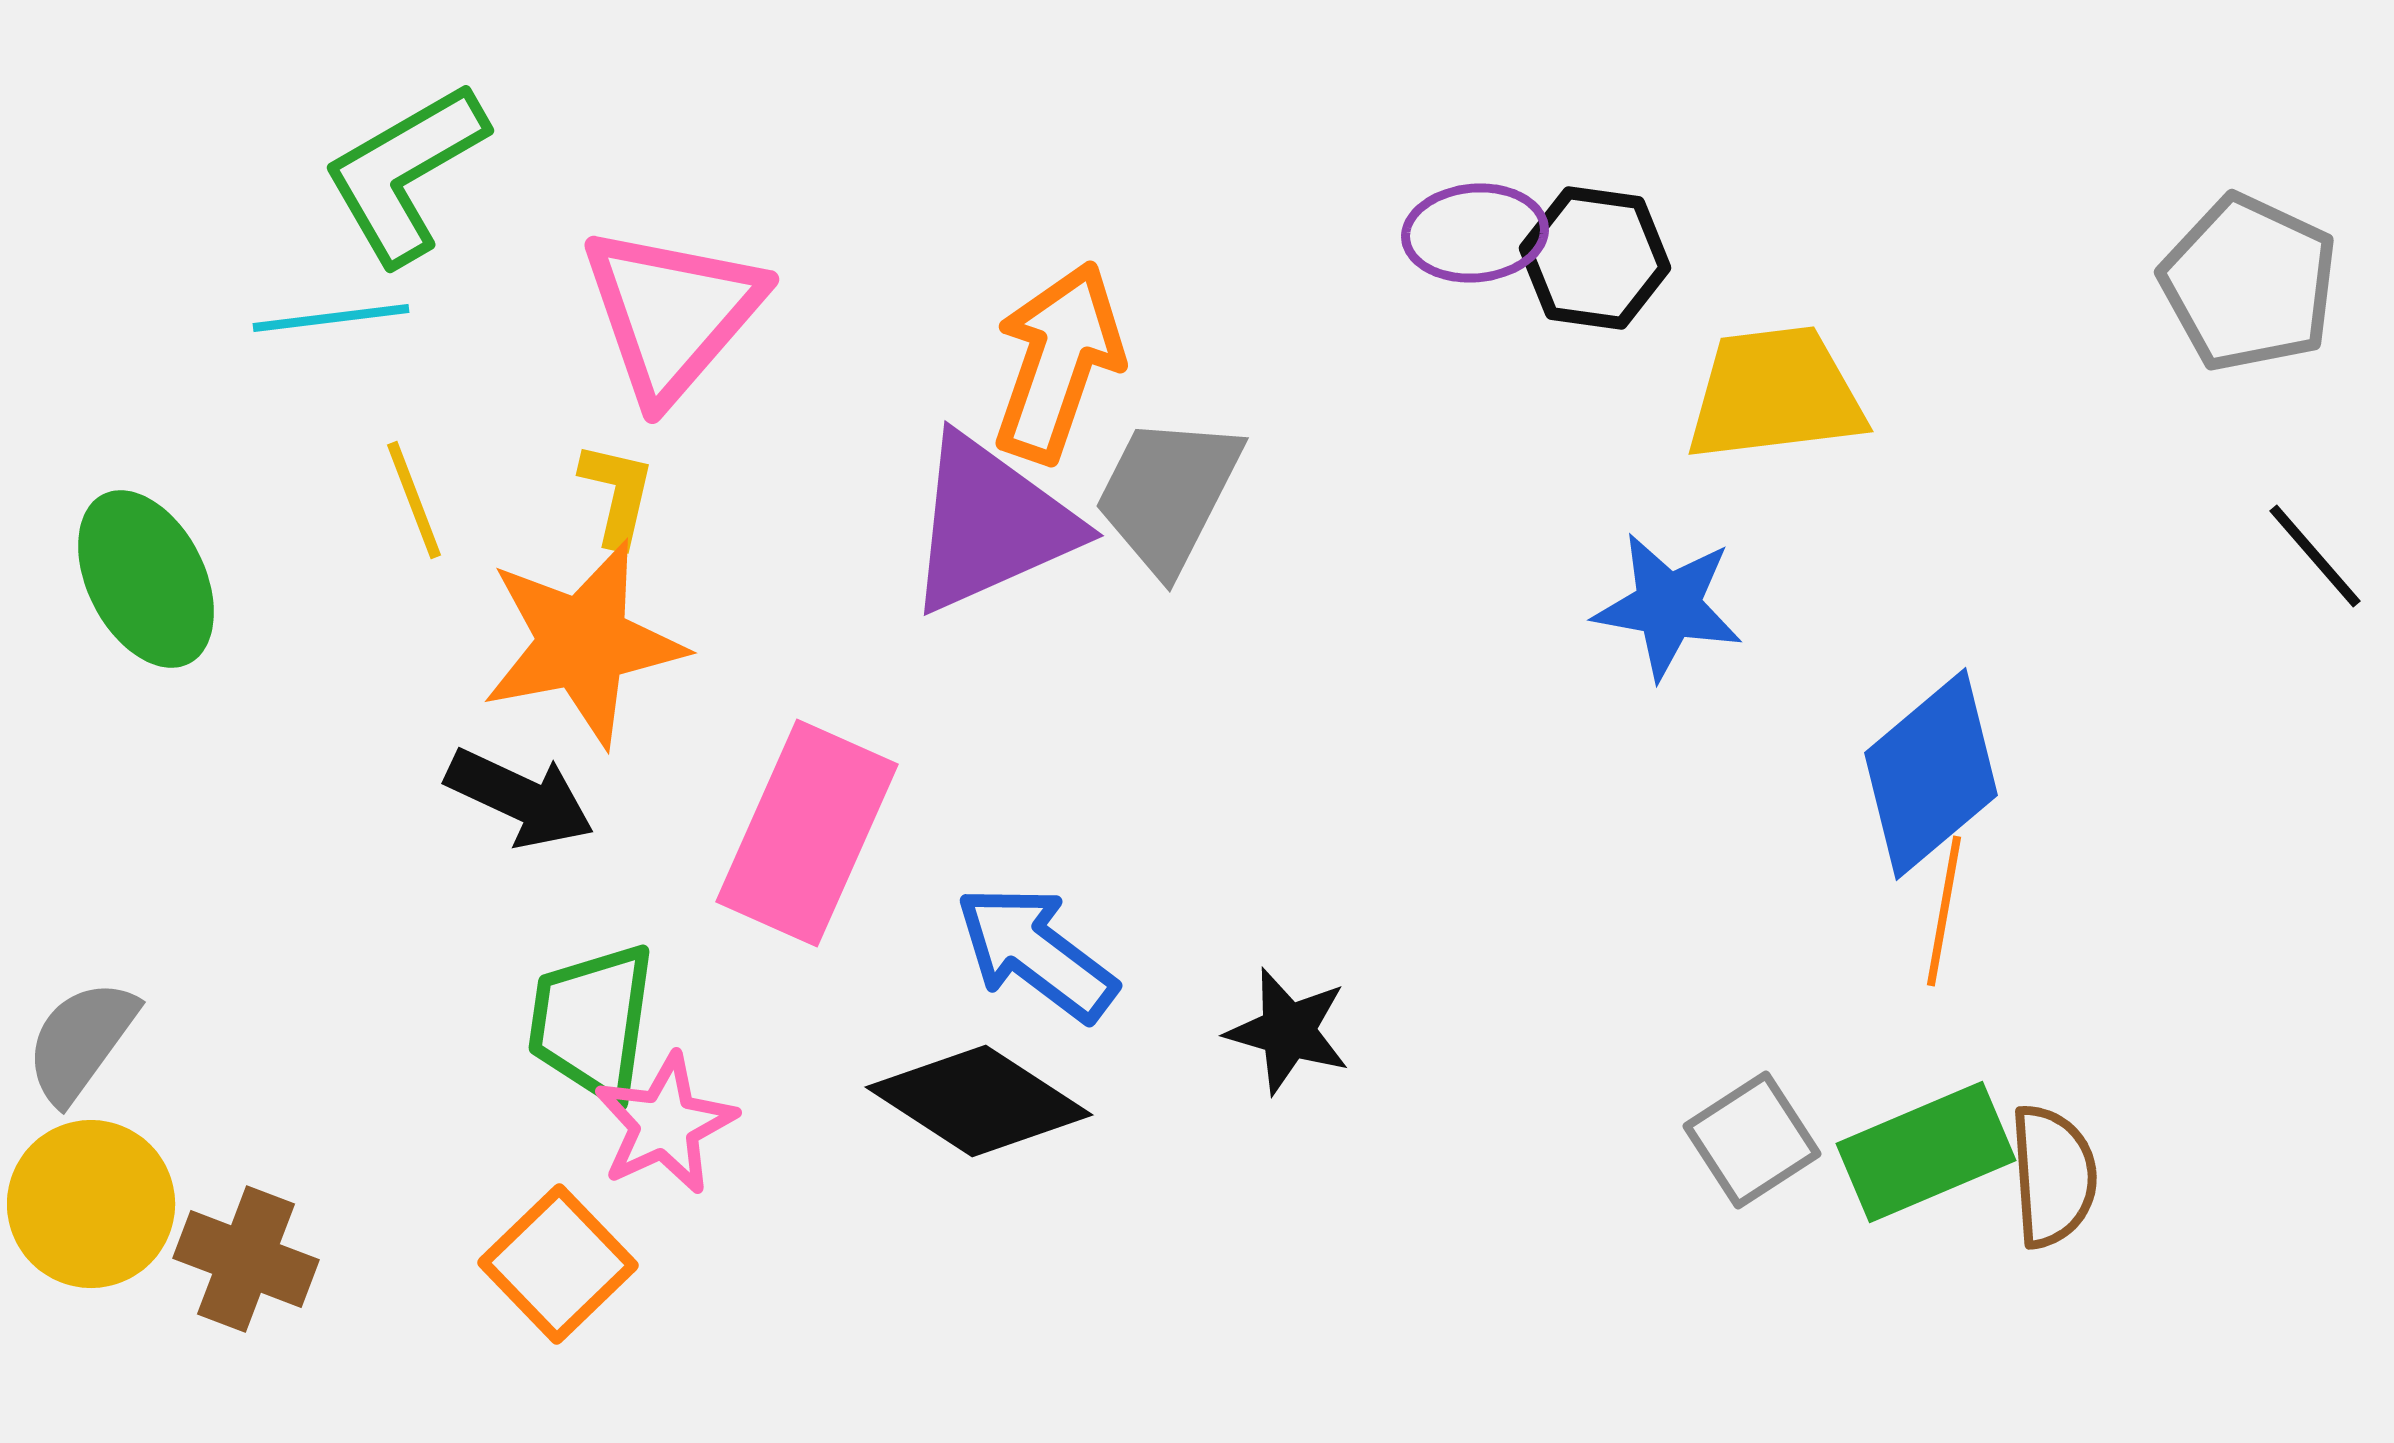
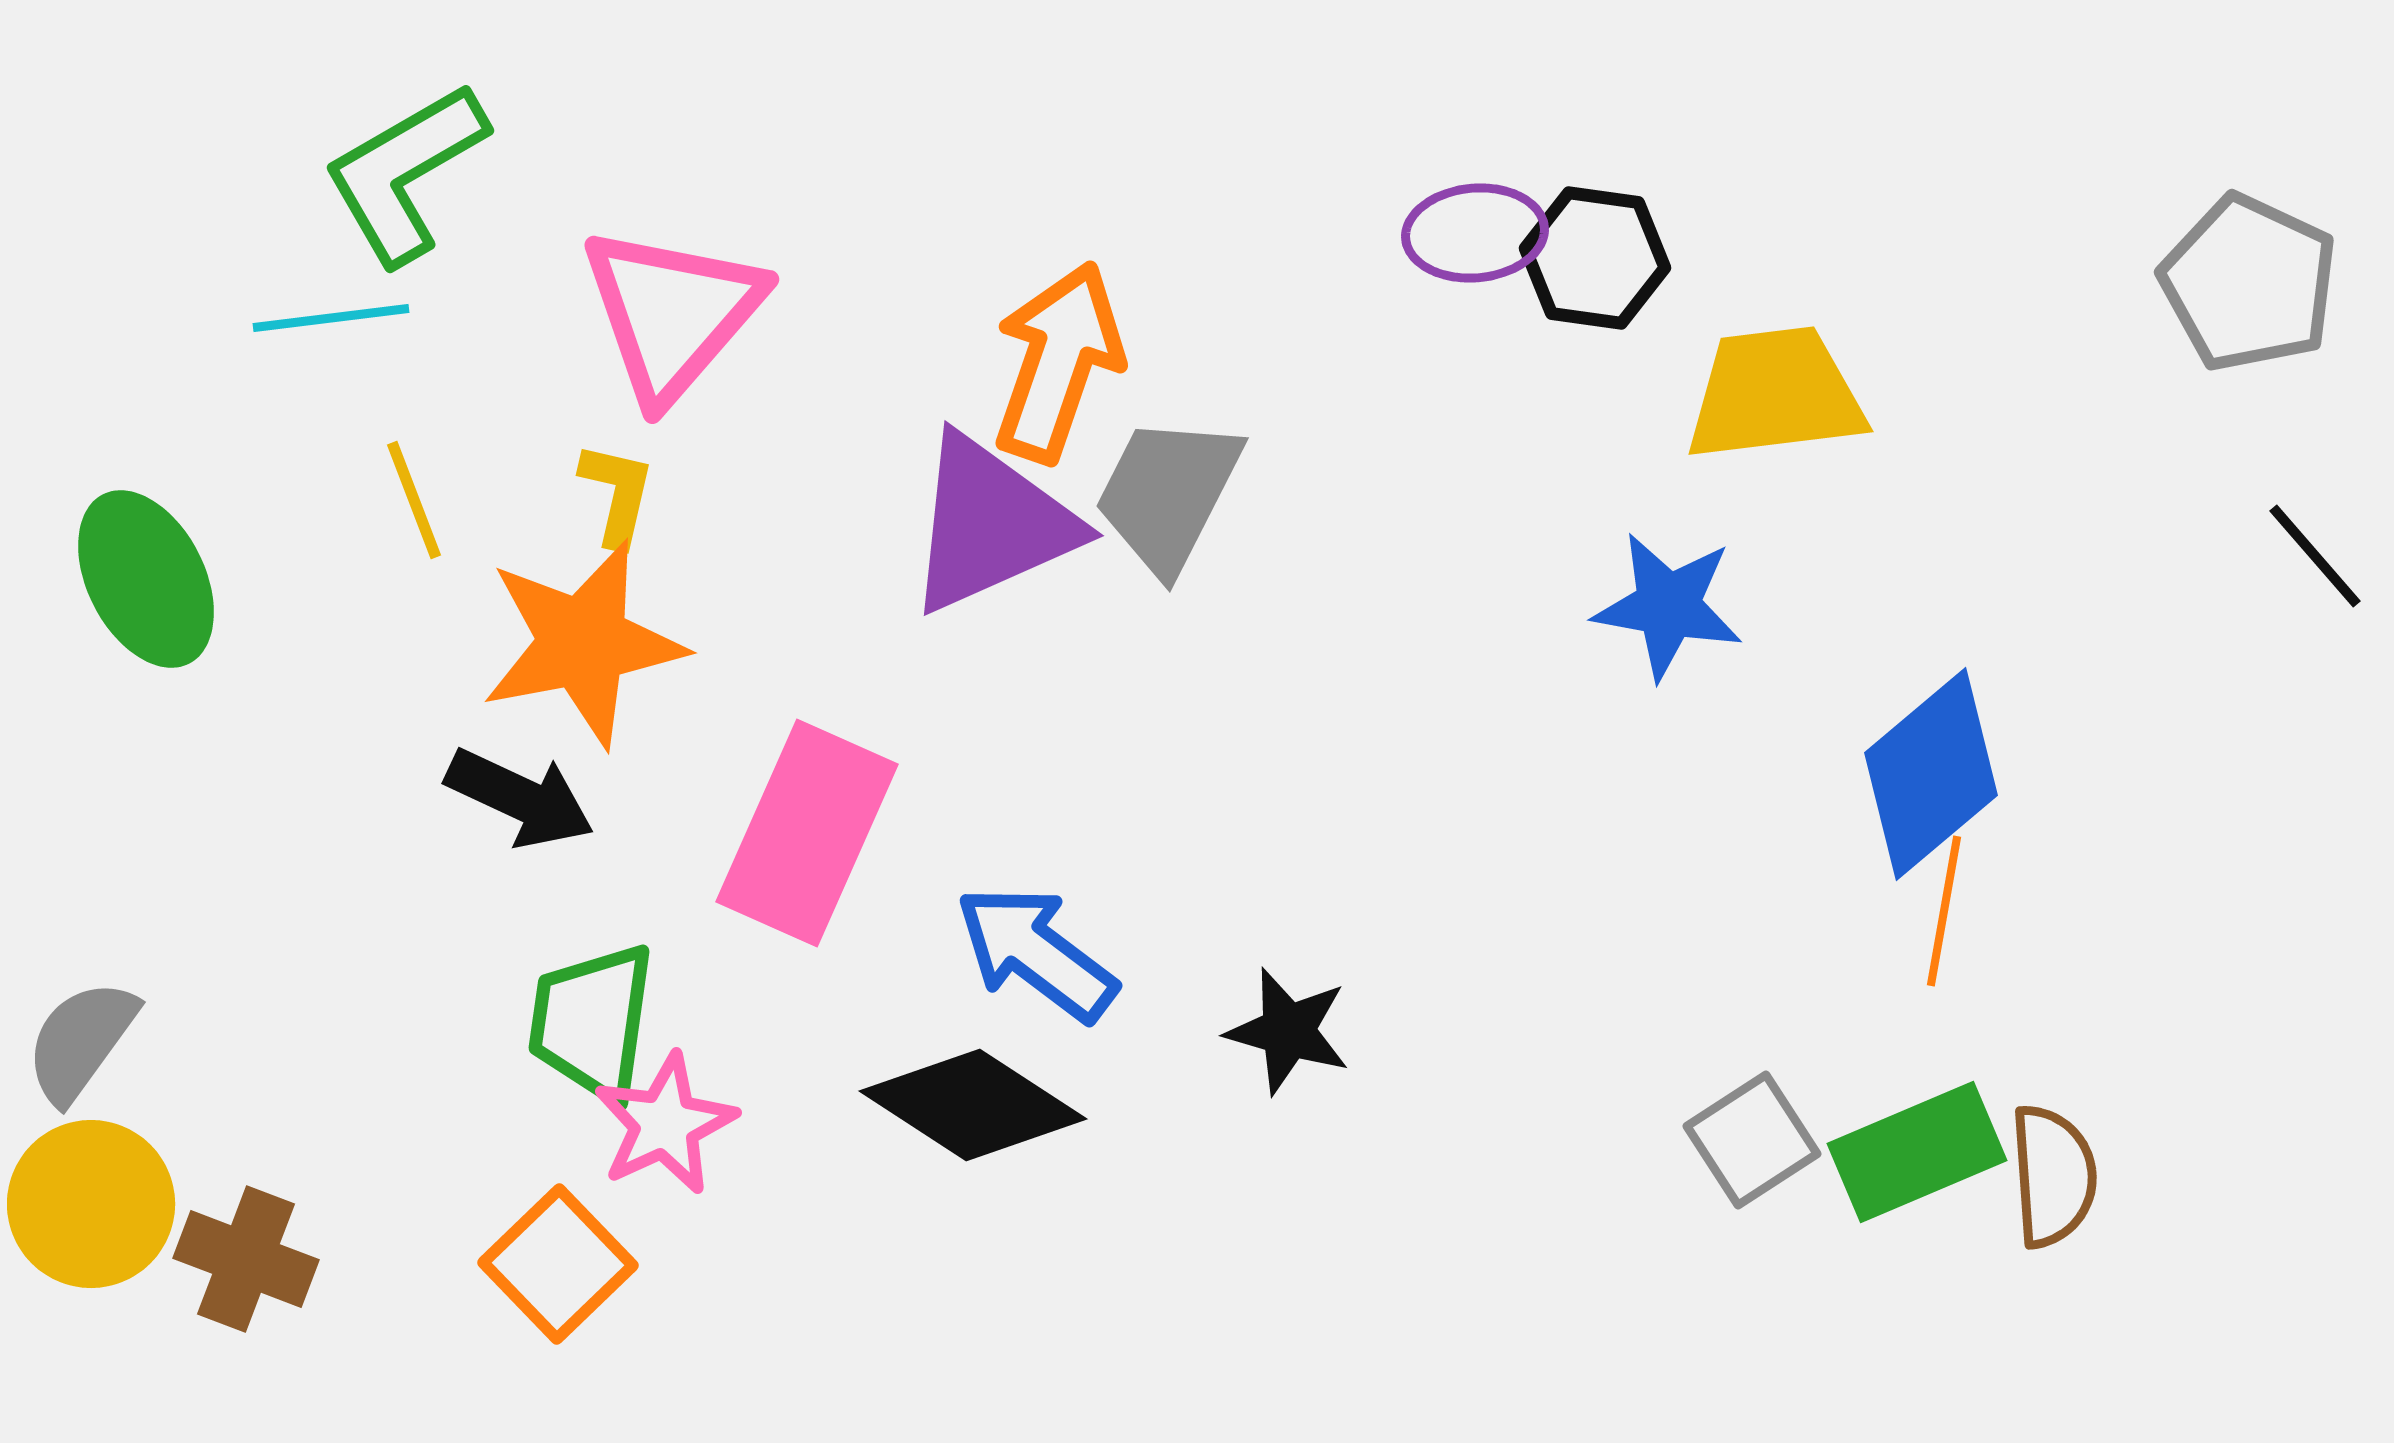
black diamond: moved 6 px left, 4 px down
green rectangle: moved 9 px left
